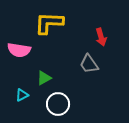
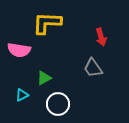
yellow L-shape: moved 2 px left
gray trapezoid: moved 4 px right, 4 px down
